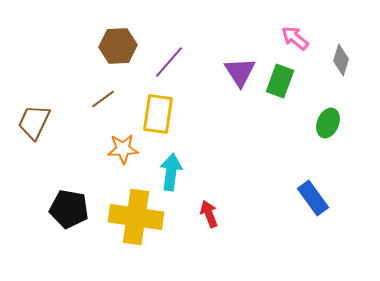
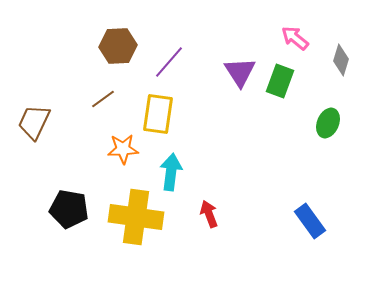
blue rectangle: moved 3 px left, 23 px down
